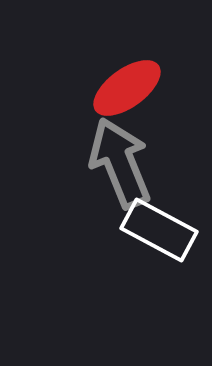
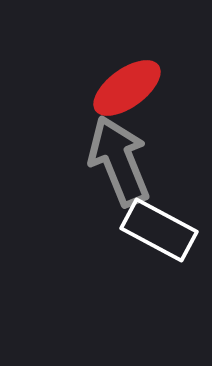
gray arrow: moved 1 px left, 2 px up
